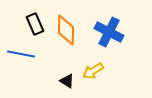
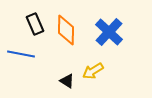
blue cross: rotated 16 degrees clockwise
